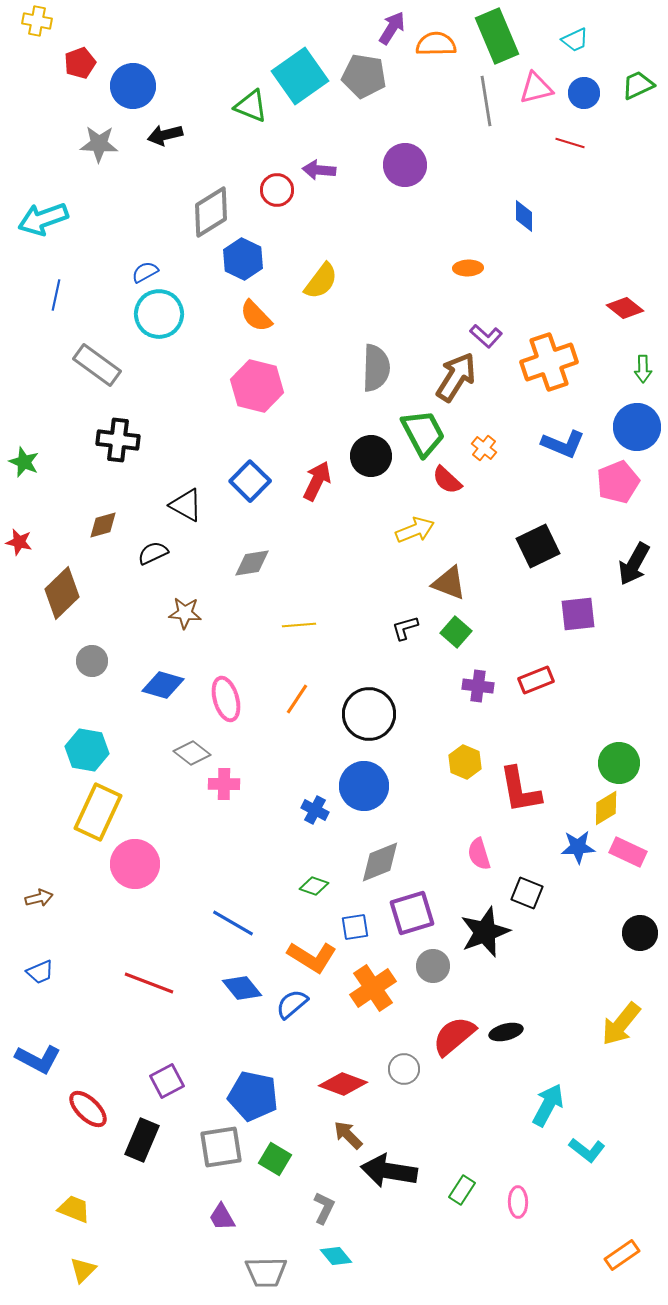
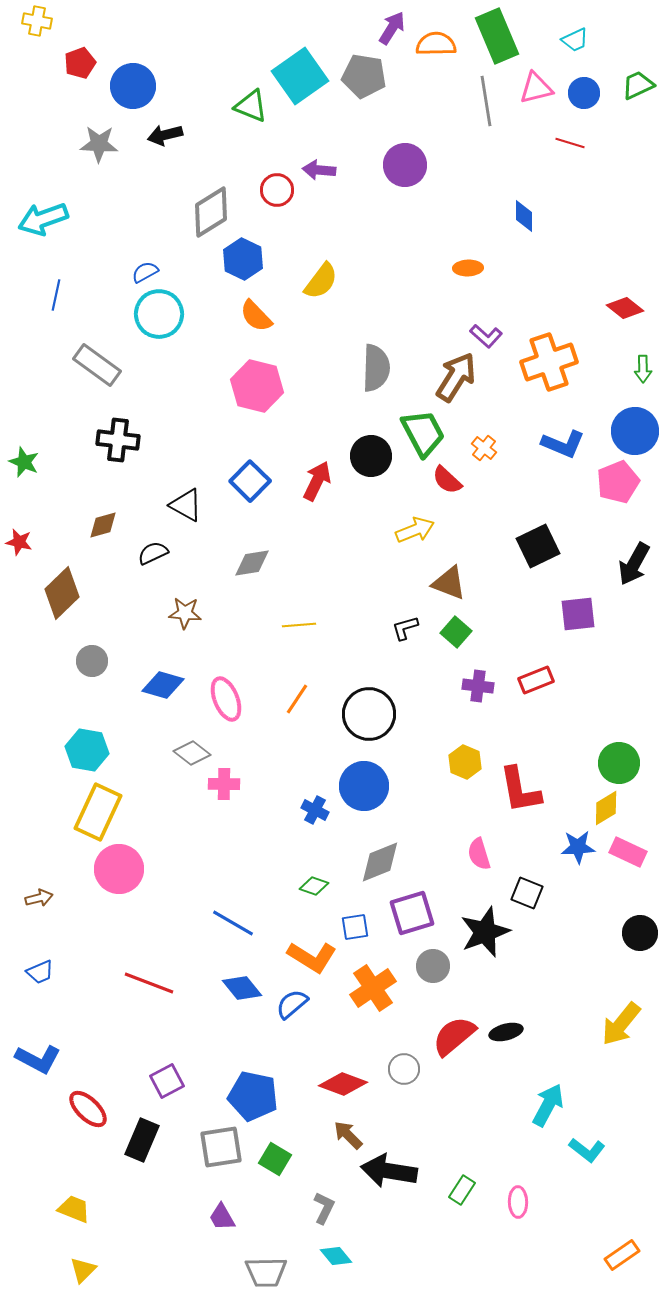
blue circle at (637, 427): moved 2 px left, 4 px down
pink ellipse at (226, 699): rotated 6 degrees counterclockwise
pink circle at (135, 864): moved 16 px left, 5 px down
